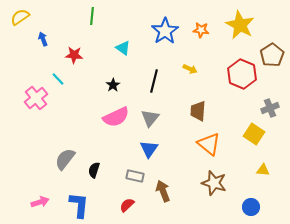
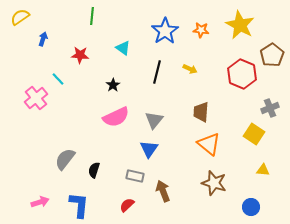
blue arrow: rotated 40 degrees clockwise
red star: moved 6 px right
black line: moved 3 px right, 9 px up
brown trapezoid: moved 3 px right, 1 px down
gray triangle: moved 4 px right, 2 px down
